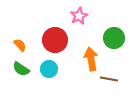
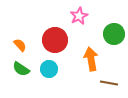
green circle: moved 4 px up
brown line: moved 4 px down
